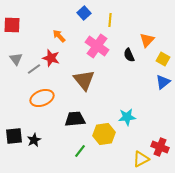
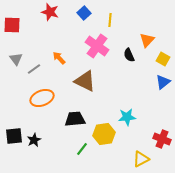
orange arrow: moved 22 px down
red star: moved 1 px left, 46 px up
brown triangle: moved 1 px right, 1 px down; rotated 25 degrees counterclockwise
red cross: moved 2 px right, 8 px up
green line: moved 2 px right, 2 px up
